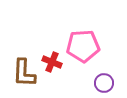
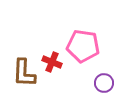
pink pentagon: rotated 12 degrees clockwise
